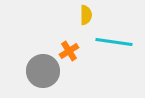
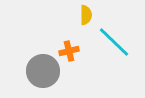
cyan line: rotated 36 degrees clockwise
orange cross: rotated 18 degrees clockwise
